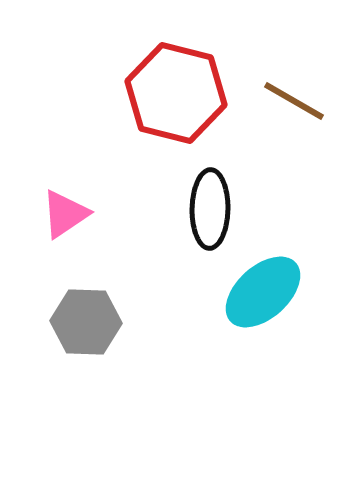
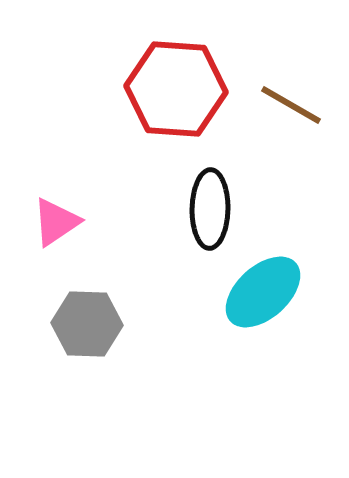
red hexagon: moved 4 px up; rotated 10 degrees counterclockwise
brown line: moved 3 px left, 4 px down
pink triangle: moved 9 px left, 8 px down
gray hexagon: moved 1 px right, 2 px down
